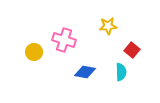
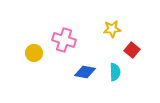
yellow star: moved 4 px right, 3 px down
yellow circle: moved 1 px down
cyan semicircle: moved 6 px left
